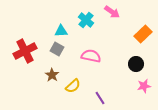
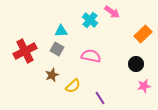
cyan cross: moved 4 px right
brown star: rotated 16 degrees clockwise
